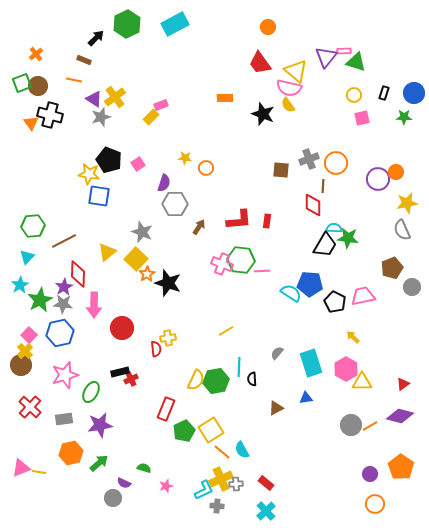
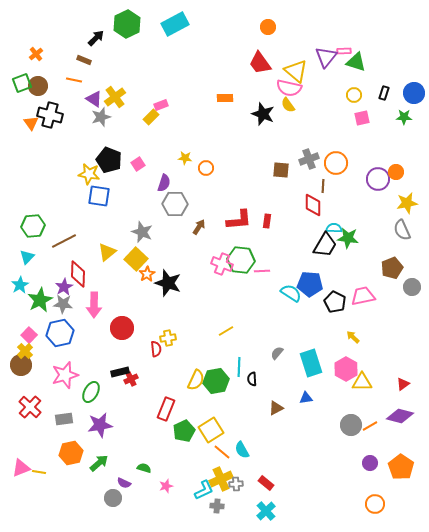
purple circle at (370, 474): moved 11 px up
